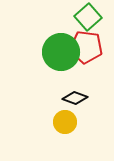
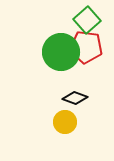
green square: moved 1 px left, 3 px down
